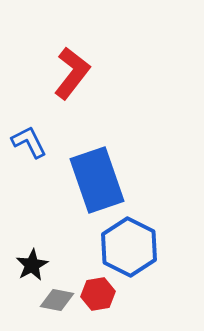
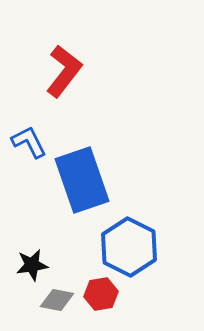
red L-shape: moved 8 px left, 2 px up
blue rectangle: moved 15 px left
black star: rotated 20 degrees clockwise
red hexagon: moved 3 px right
